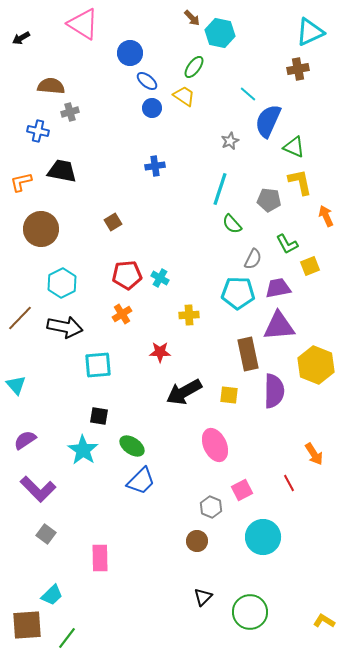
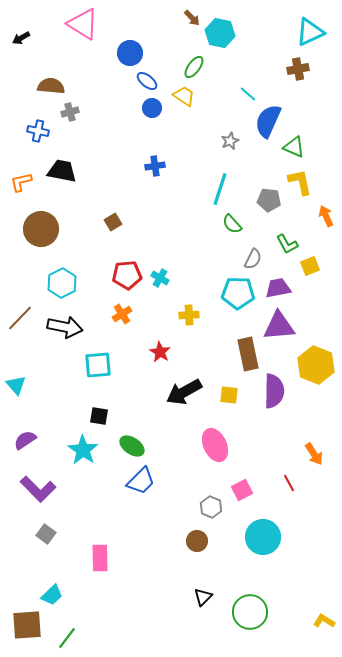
red star at (160, 352): rotated 30 degrees clockwise
